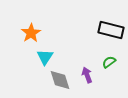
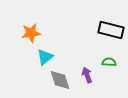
orange star: rotated 24 degrees clockwise
cyan triangle: rotated 18 degrees clockwise
green semicircle: rotated 40 degrees clockwise
